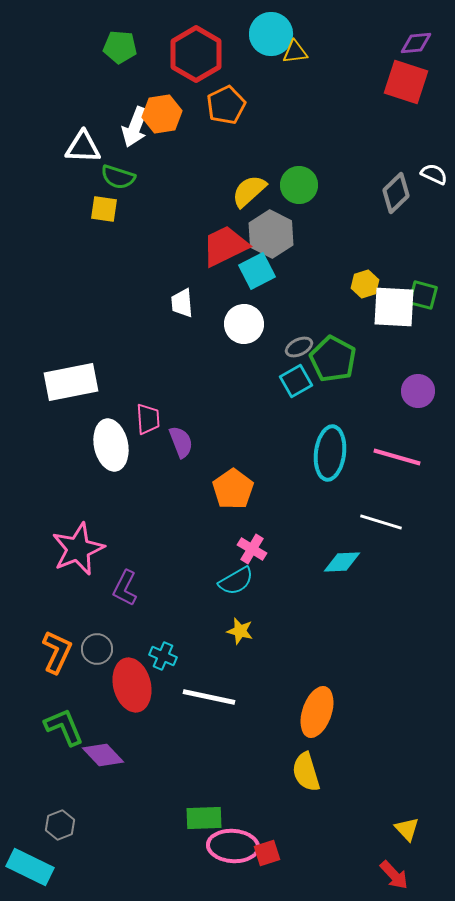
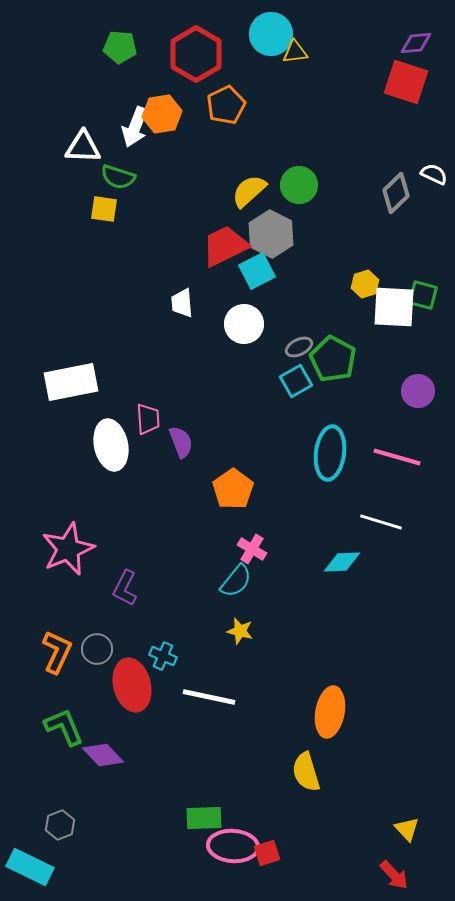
pink star at (78, 549): moved 10 px left
cyan semicircle at (236, 581): rotated 21 degrees counterclockwise
orange ellipse at (317, 712): moved 13 px right; rotated 9 degrees counterclockwise
